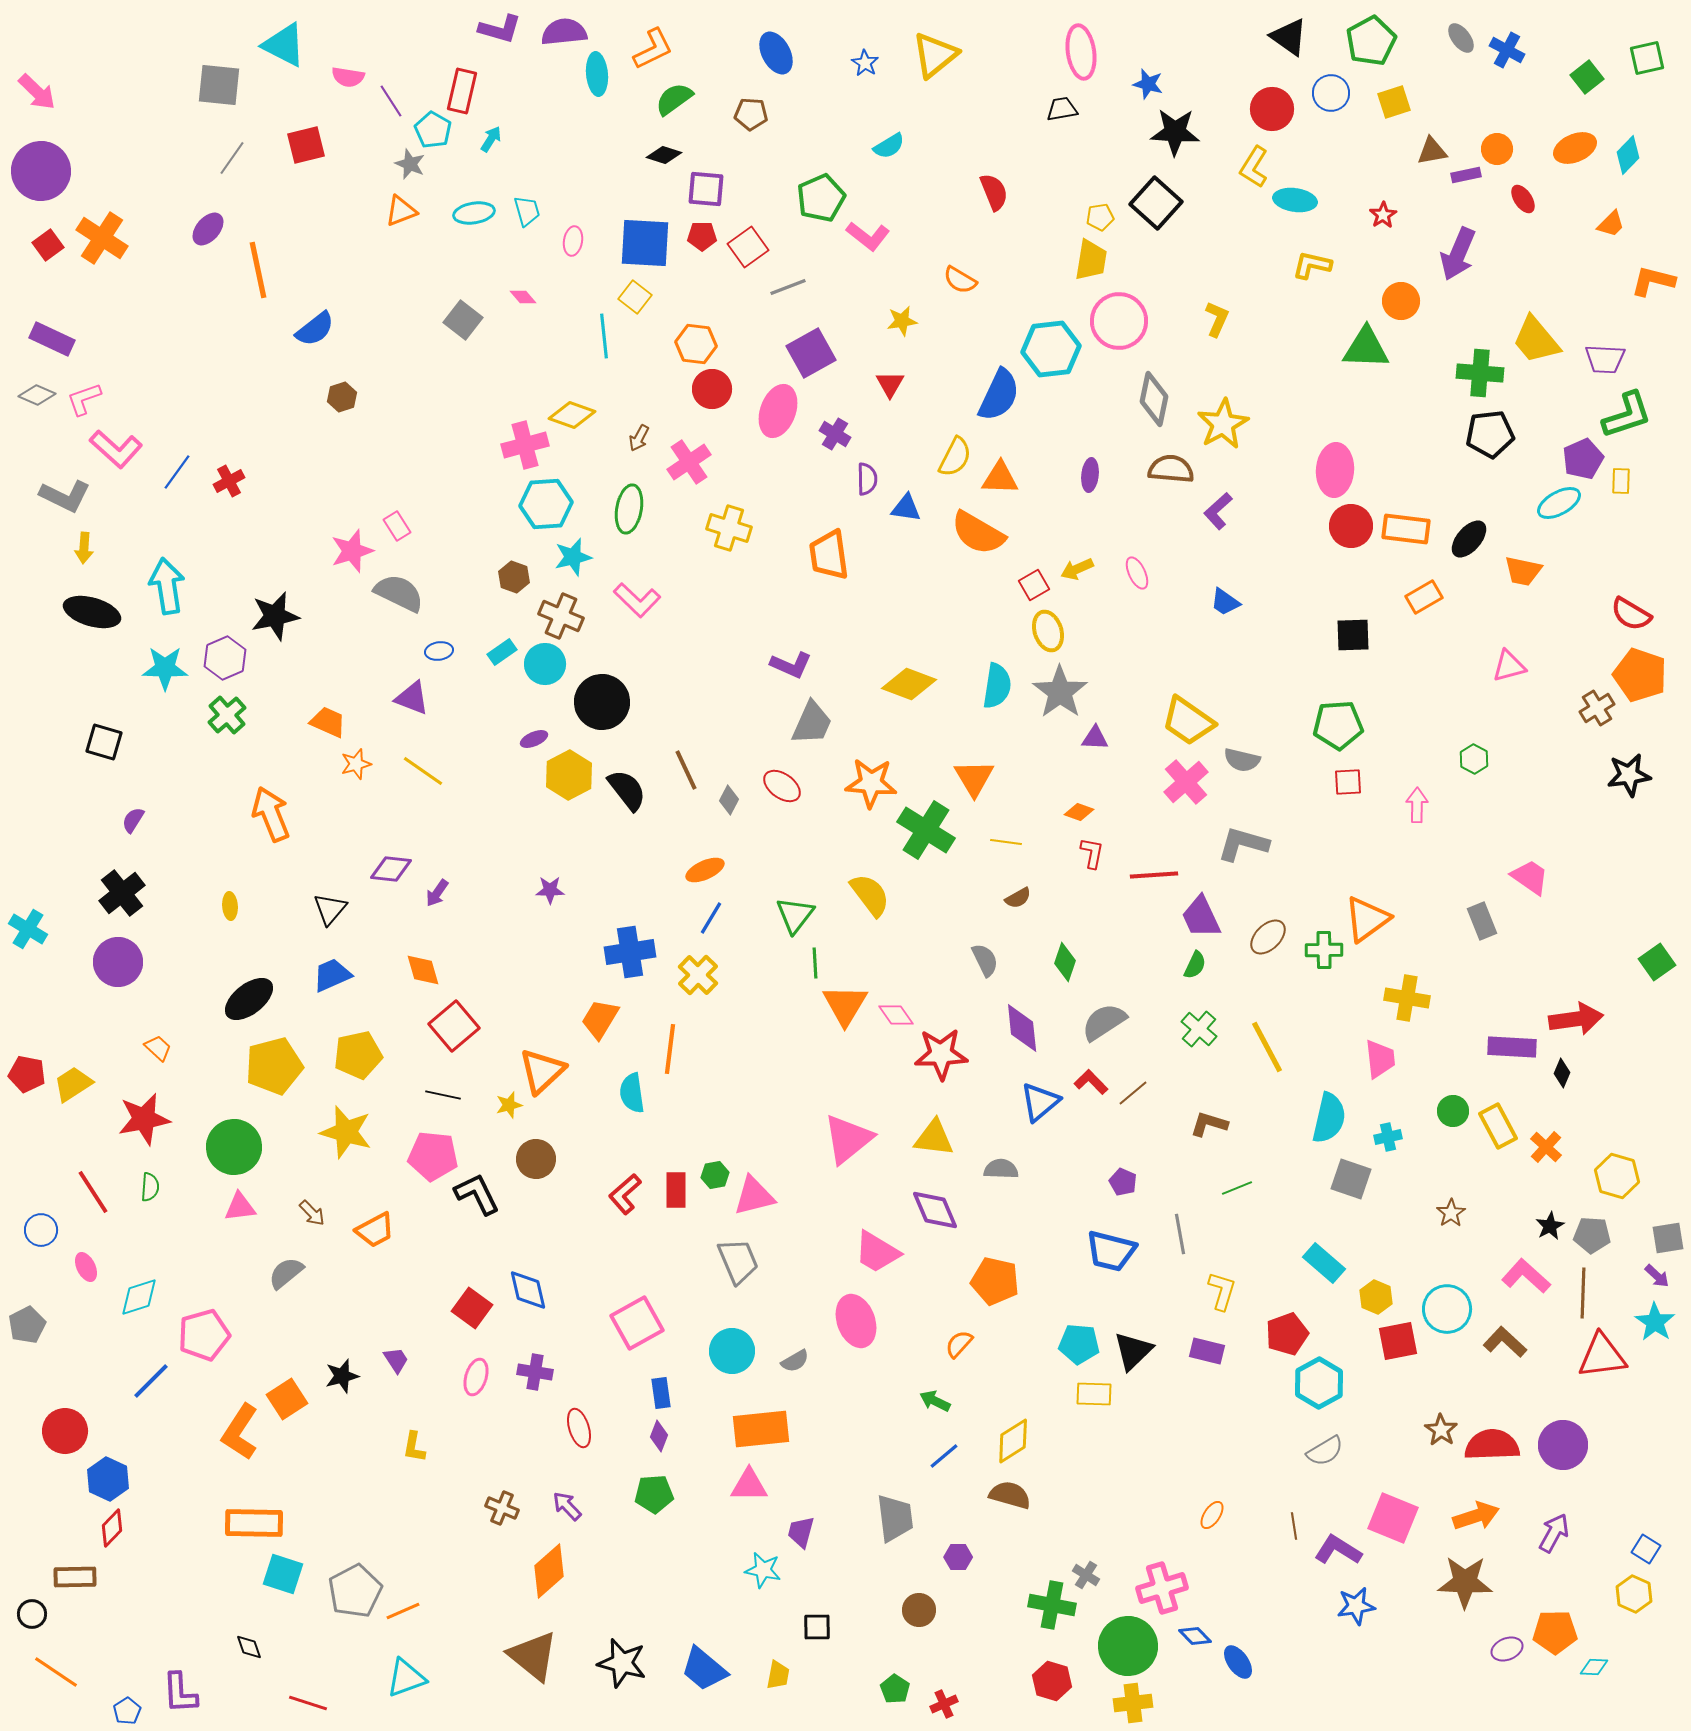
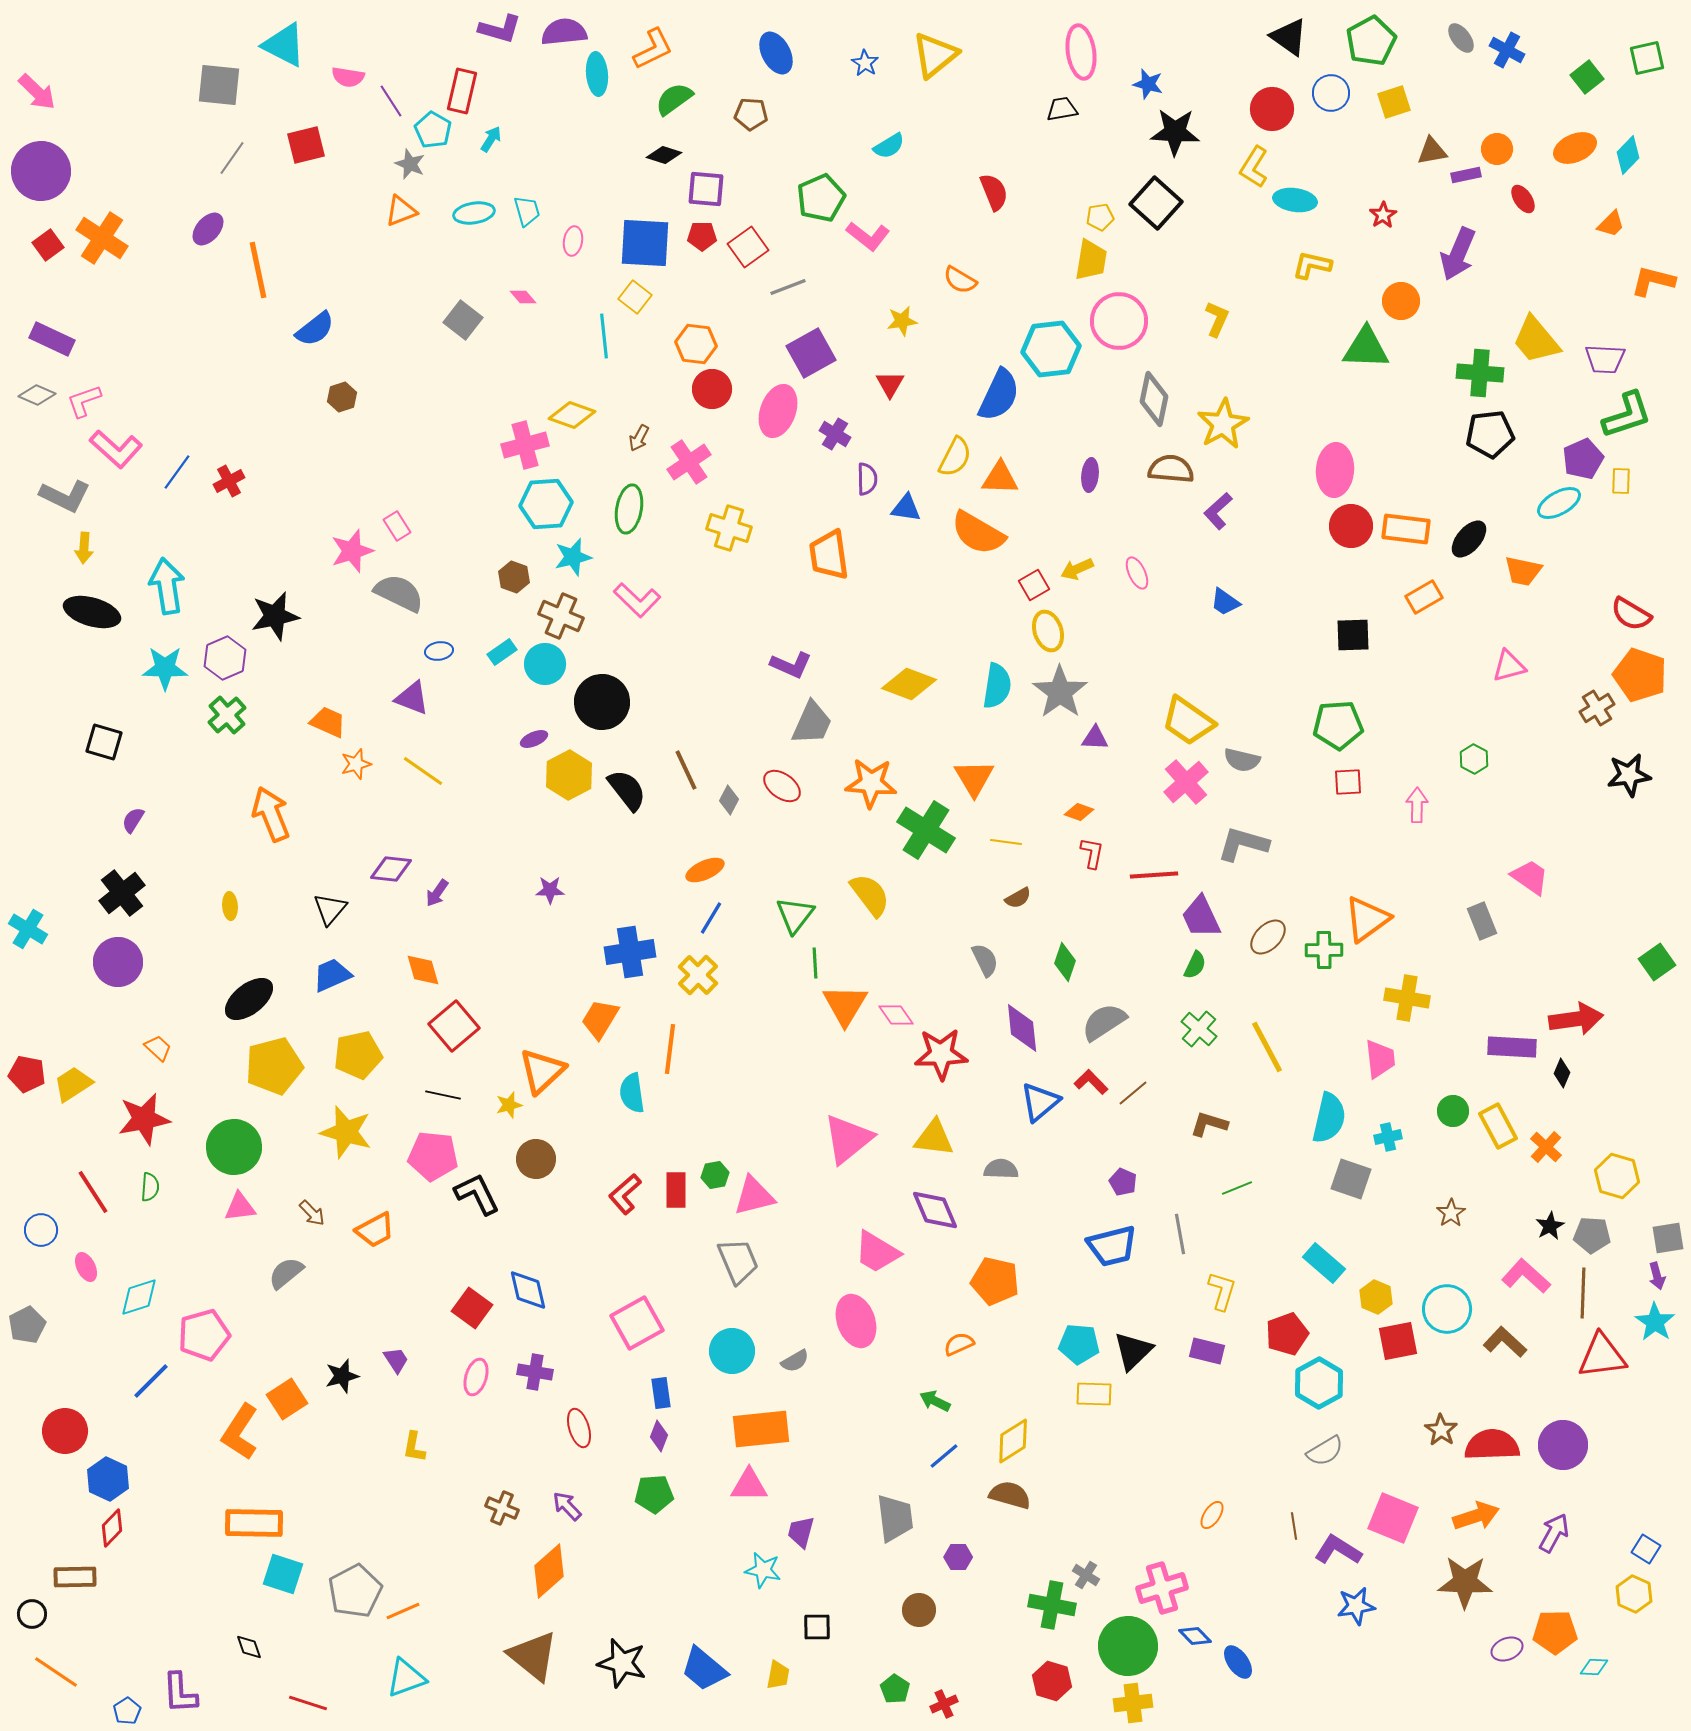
pink L-shape at (84, 399): moved 2 px down
blue trapezoid at (1111, 1251): moved 1 px right, 5 px up; rotated 28 degrees counterclockwise
purple arrow at (1657, 1276): rotated 32 degrees clockwise
orange semicircle at (959, 1344): rotated 24 degrees clockwise
